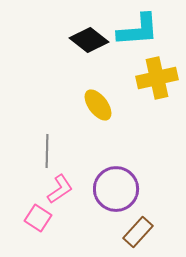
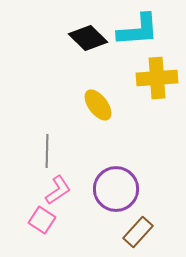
black diamond: moved 1 px left, 2 px up; rotated 6 degrees clockwise
yellow cross: rotated 9 degrees clockwise
pink L-shape: moved 2 px left, 1 px down
pink square: moved 4 px right, 2 px down
